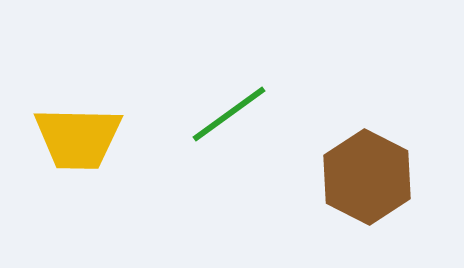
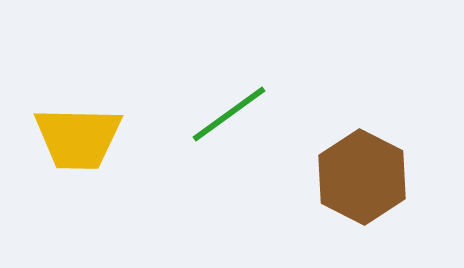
brown hexagon: moved 5 px left
